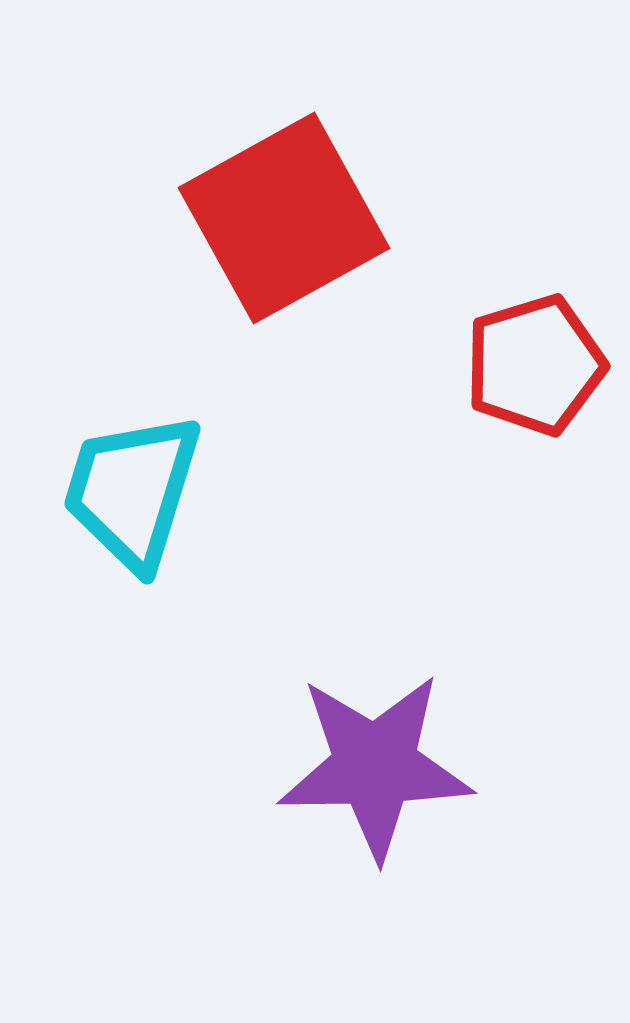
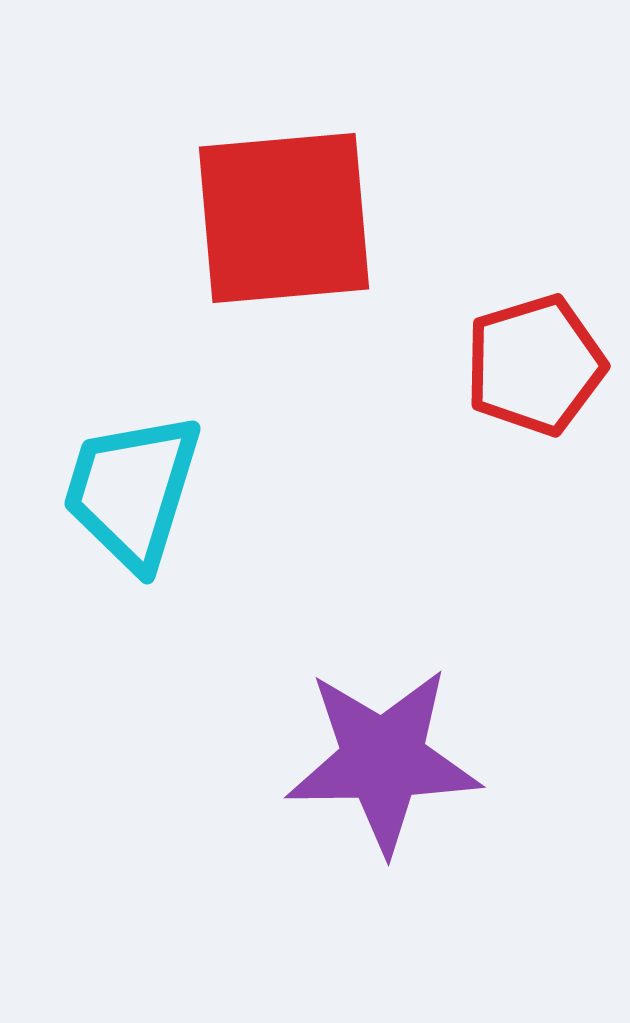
red square: rotated 24 degrees clockwise
purple star: moved 8 px right, 6 px up
